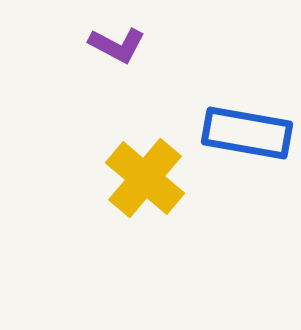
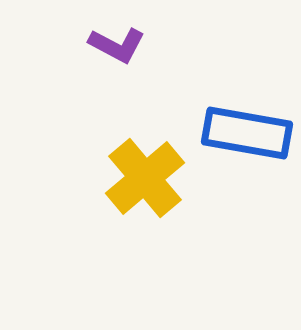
yellow cross: rotated 10 degrees clockwise
